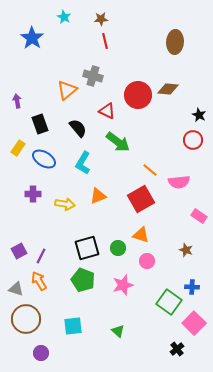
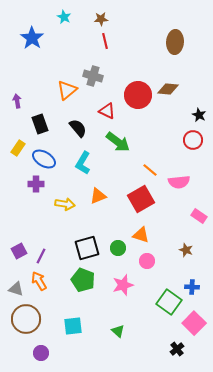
purple cross at (33, 194): moved 3 px right, 10 px up
